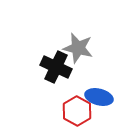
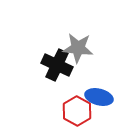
gray star: rotated 8 degrees counterclockwise
black cross: moved 1 px right, 2 px up
